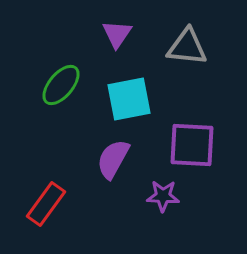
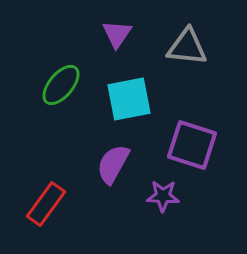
purple square: rotated 15 degrees clockwise
purple semicircle: moved 5 px down
